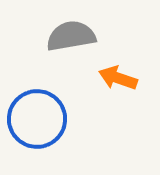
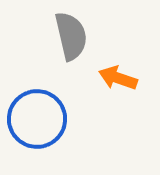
gray semicircle: rotated 87 degrees clockwise
